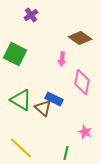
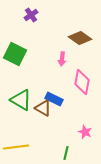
brown triangle: rotated 12 degrees counterclockwise
yellow line: moved 5 px left, 1 px up; rotated 50 degrees counterclockwise
